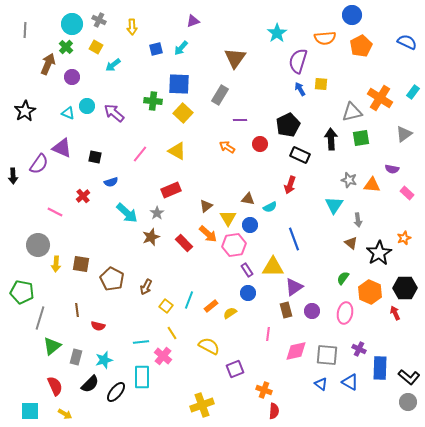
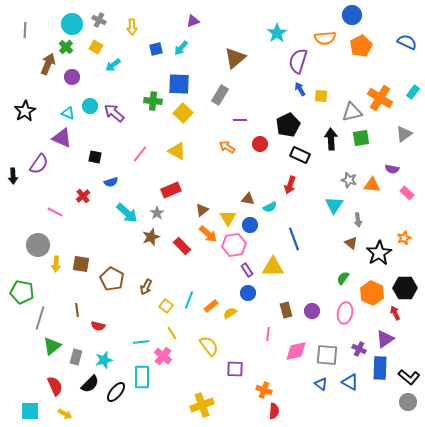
brown triangle at (235, 58): rotated 15 degrees clockwise
yellow square at (321, 84): moved 12 px down
cyan circle at (87, 106): moved 3 px right
purple triangle at (62, 148): moved 10 px up
brown triangle at (206, 206): moved 4 px left, 4 px down
red rectangle at (184, 243): moved 2 px left, 3 px down
purple triangle at (294, 287): moved 91 px right, 52 px down
orange hexagon at (370, 292): moved 2 px right, 1 px down
yellow semicircle at (209, 346): rotated 25 degrees clockwise
purple square at (235, 369): rotated 24 degrees clockwise
